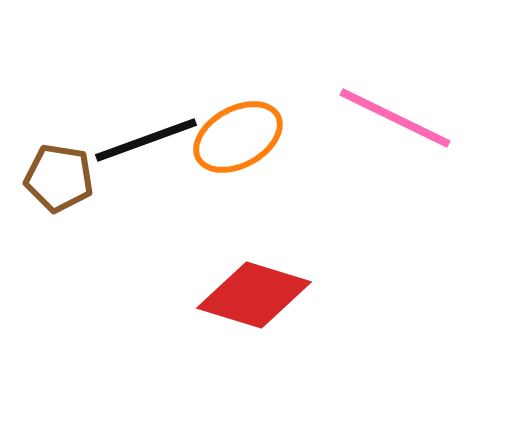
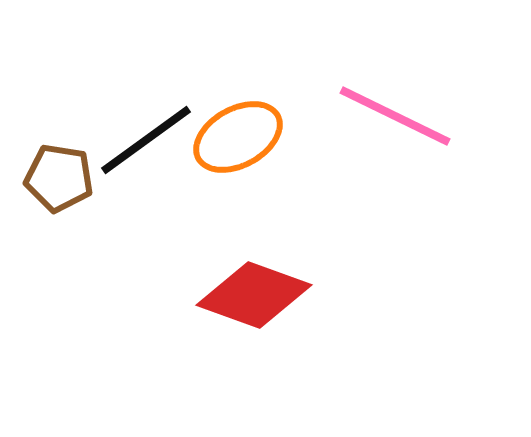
pink line: moved 2 px up
black line: rotated 16 degrees counterclockwise
red diamond: rotated 3 degrees clockwise
